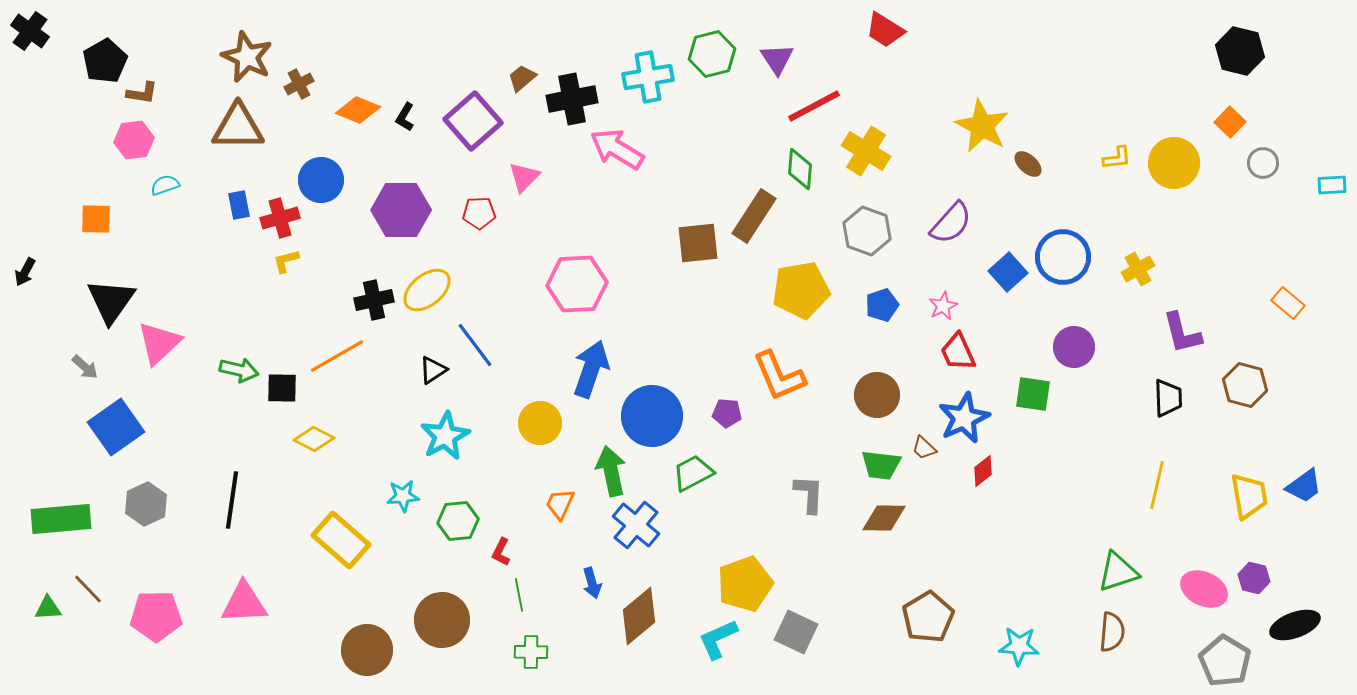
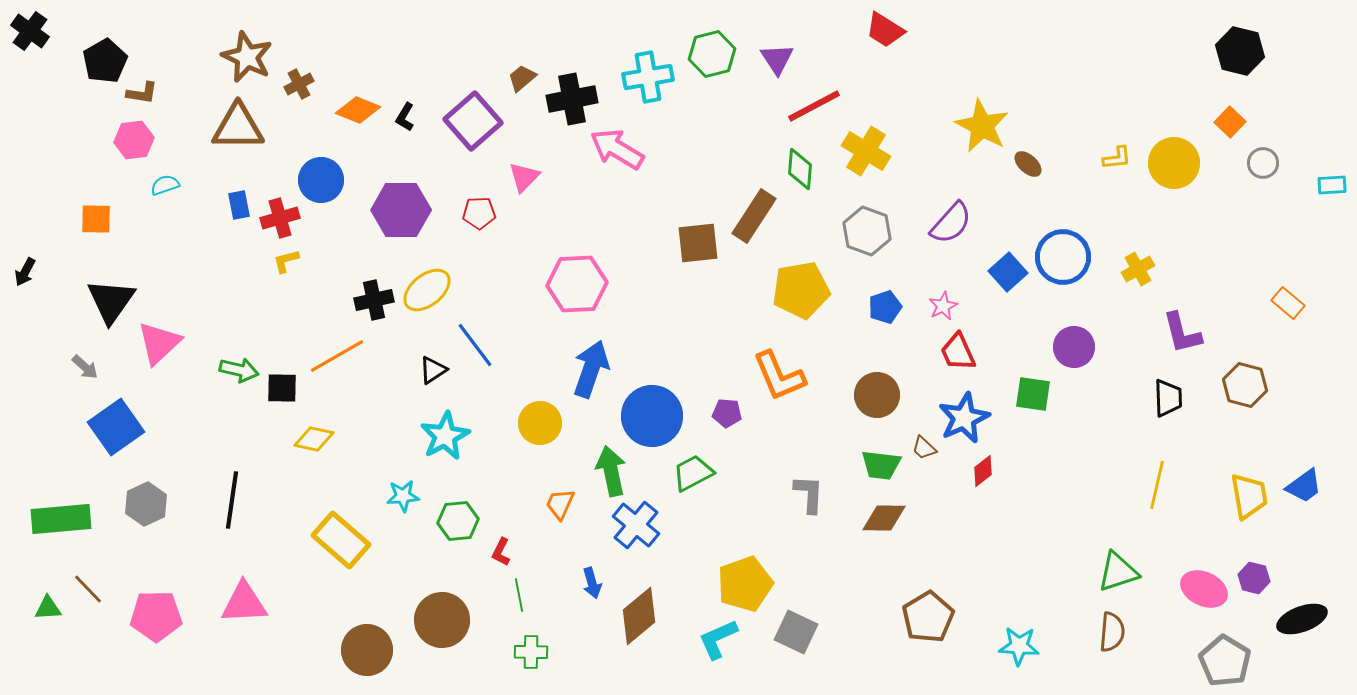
blue pentagon at (882, 305): moved 3 px right, 2 px down
yellow diamond at (314, 439): rotated 15 degrees counterclockwise
black ellipse at (1295, 625): moved 7 px right, 6 px up
